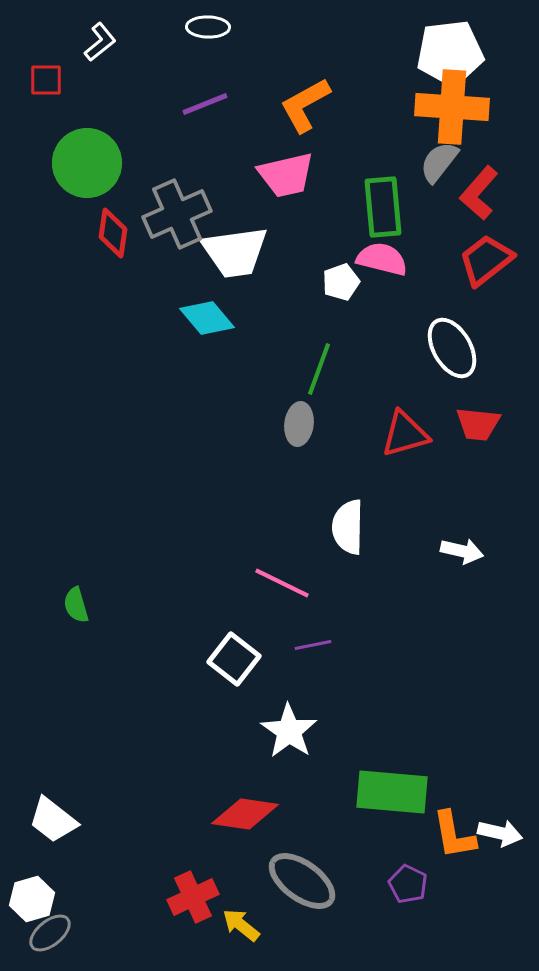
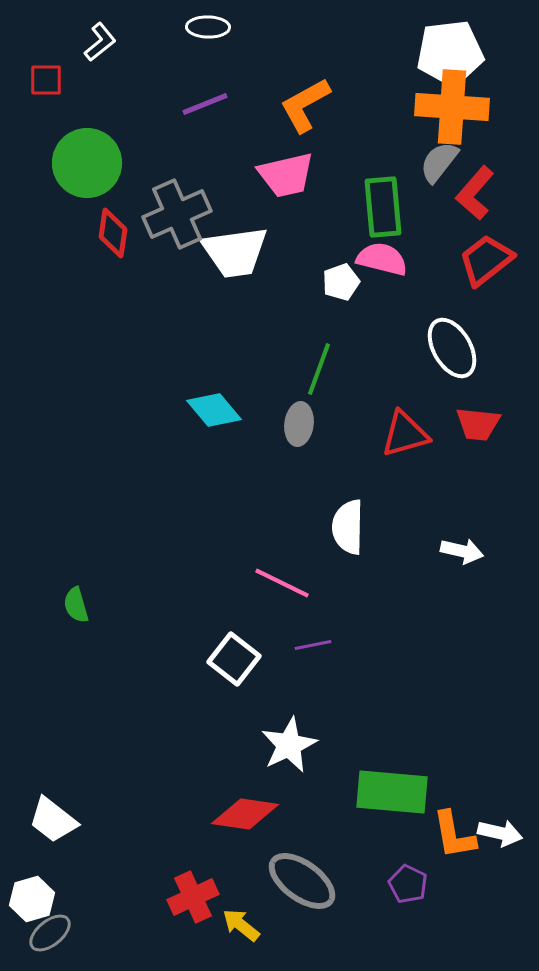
red L-shape at (479, 193): moved 4 px left
cyan diamond at (207, 318): moved 7 px right, 92 px down
white star at (289, 731): moved 14 px down; rotated 12 degrees clockwise
